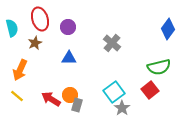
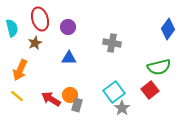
gray cross: rotated 30 degrees counterclockwise
